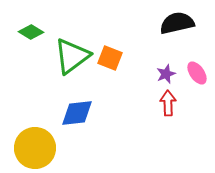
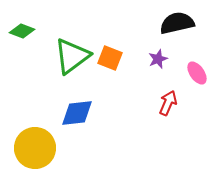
green diamond: moved 9 px left, 1 px up; rotated 10 degrees counterclockwise
purple star: moved 8 px left, 15 px up
red arrow: rotated 25 degrees clockwise
